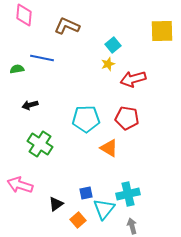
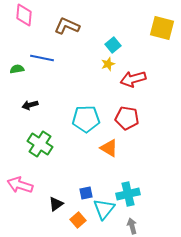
yellow square: moved 3 px up; rotated 15 degrees clockwise
